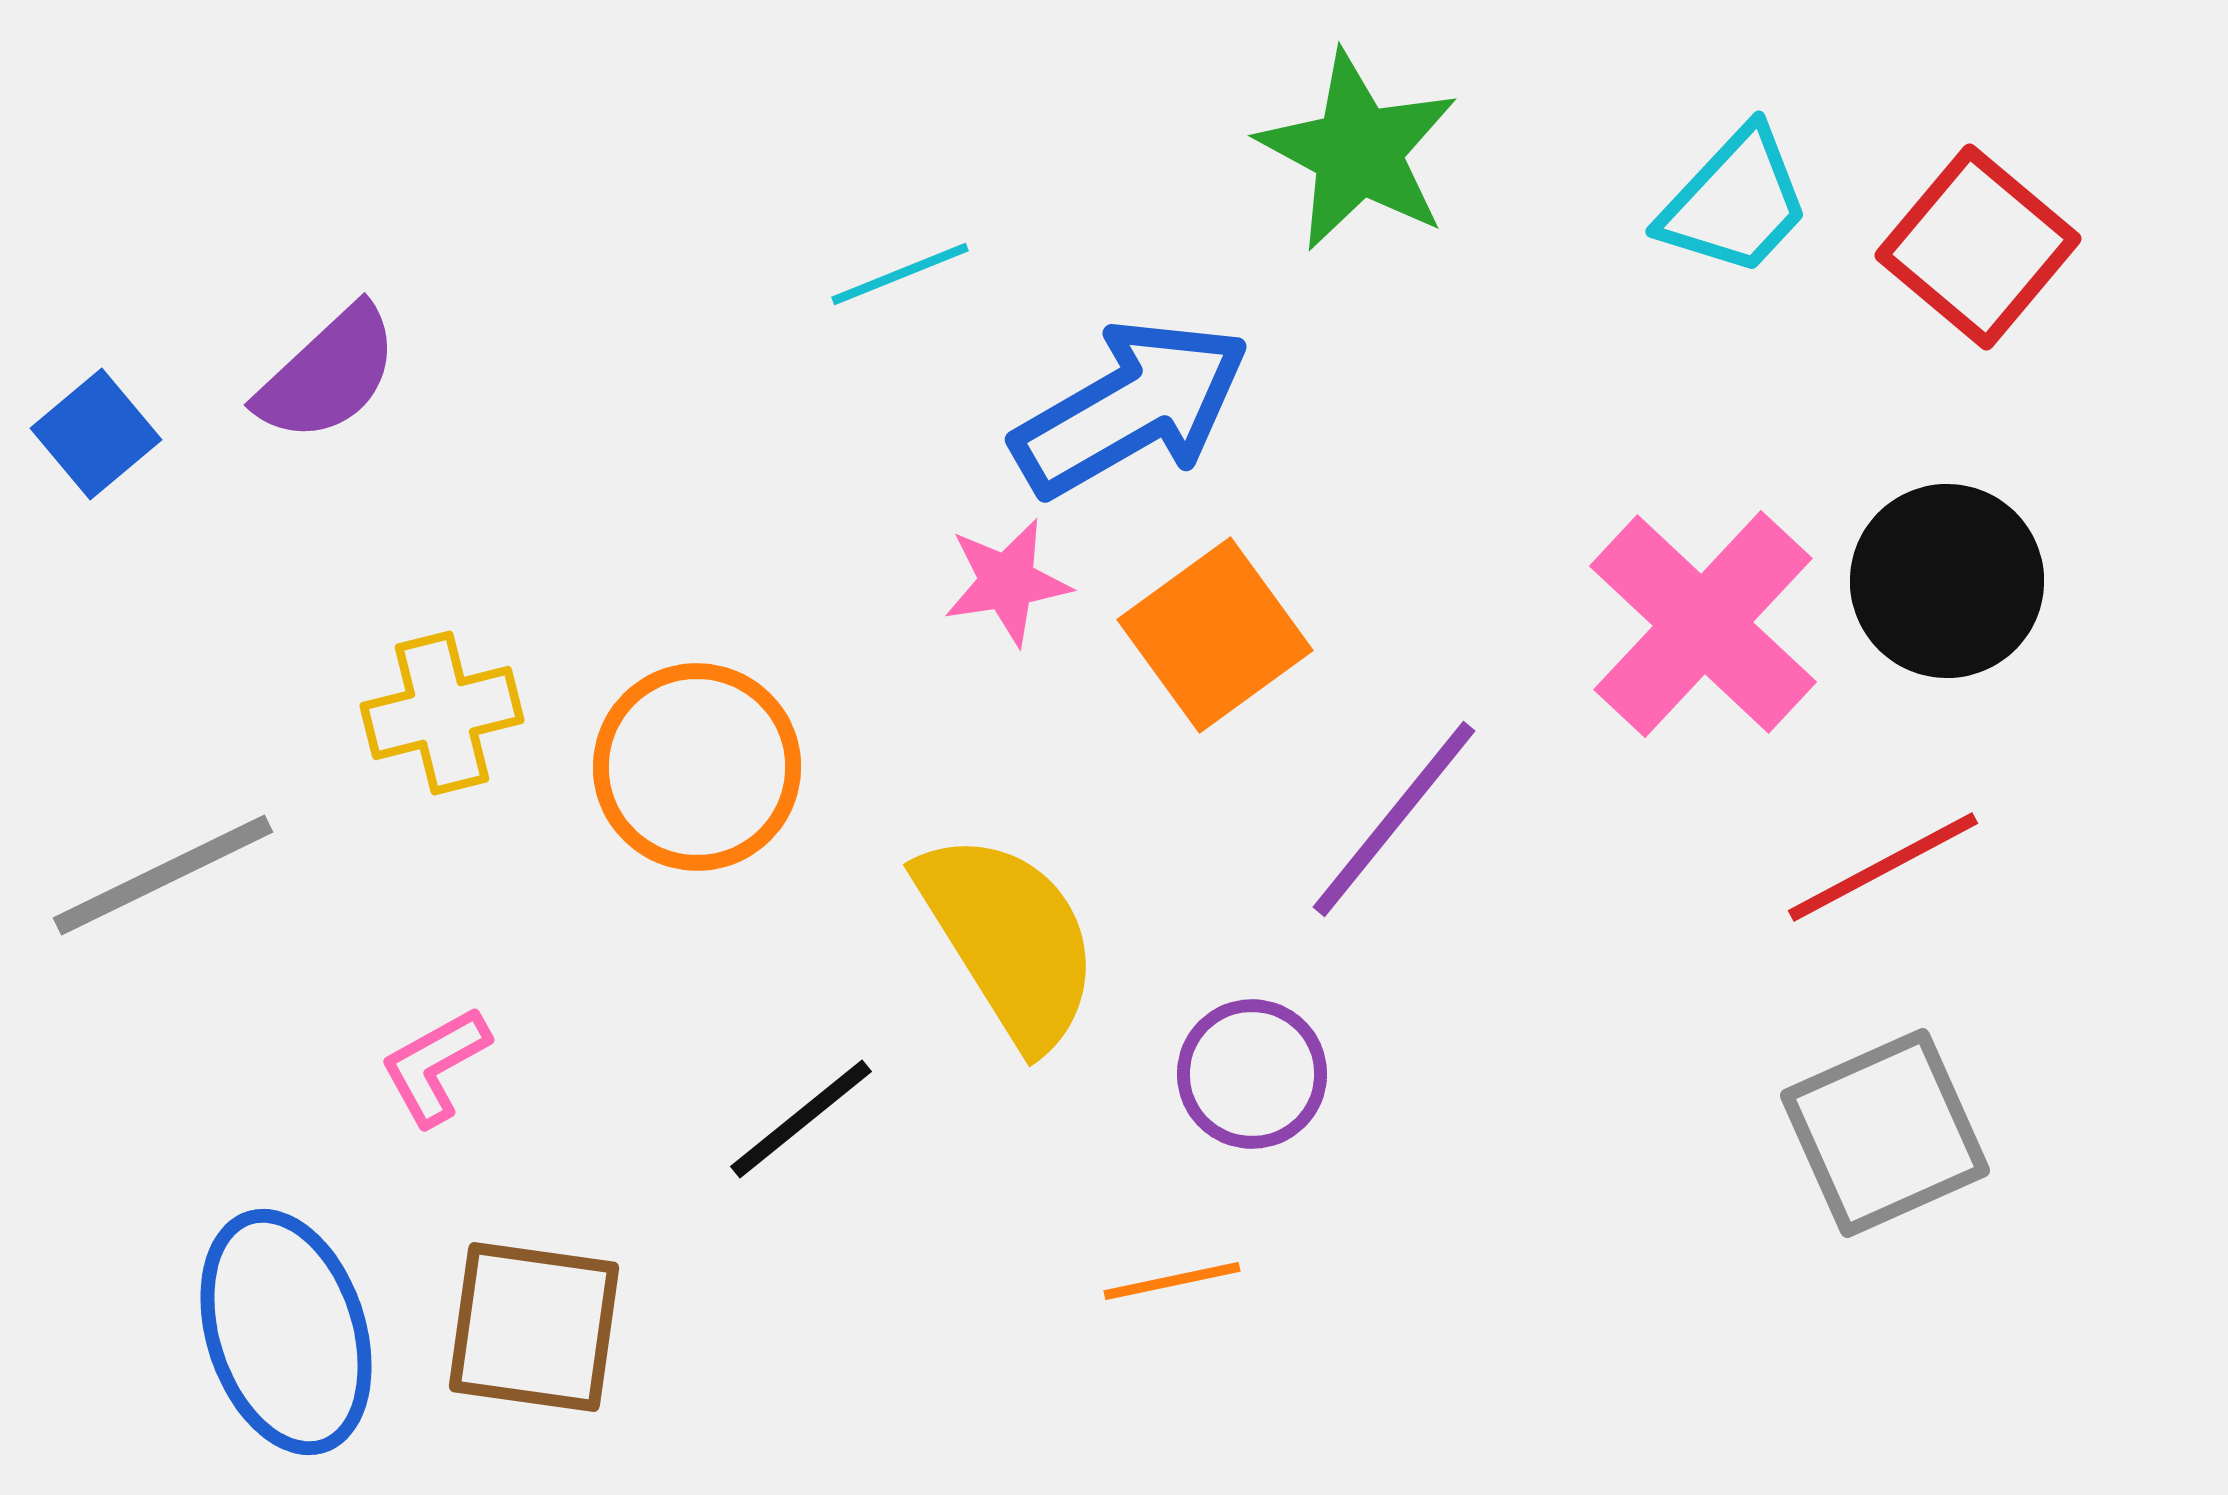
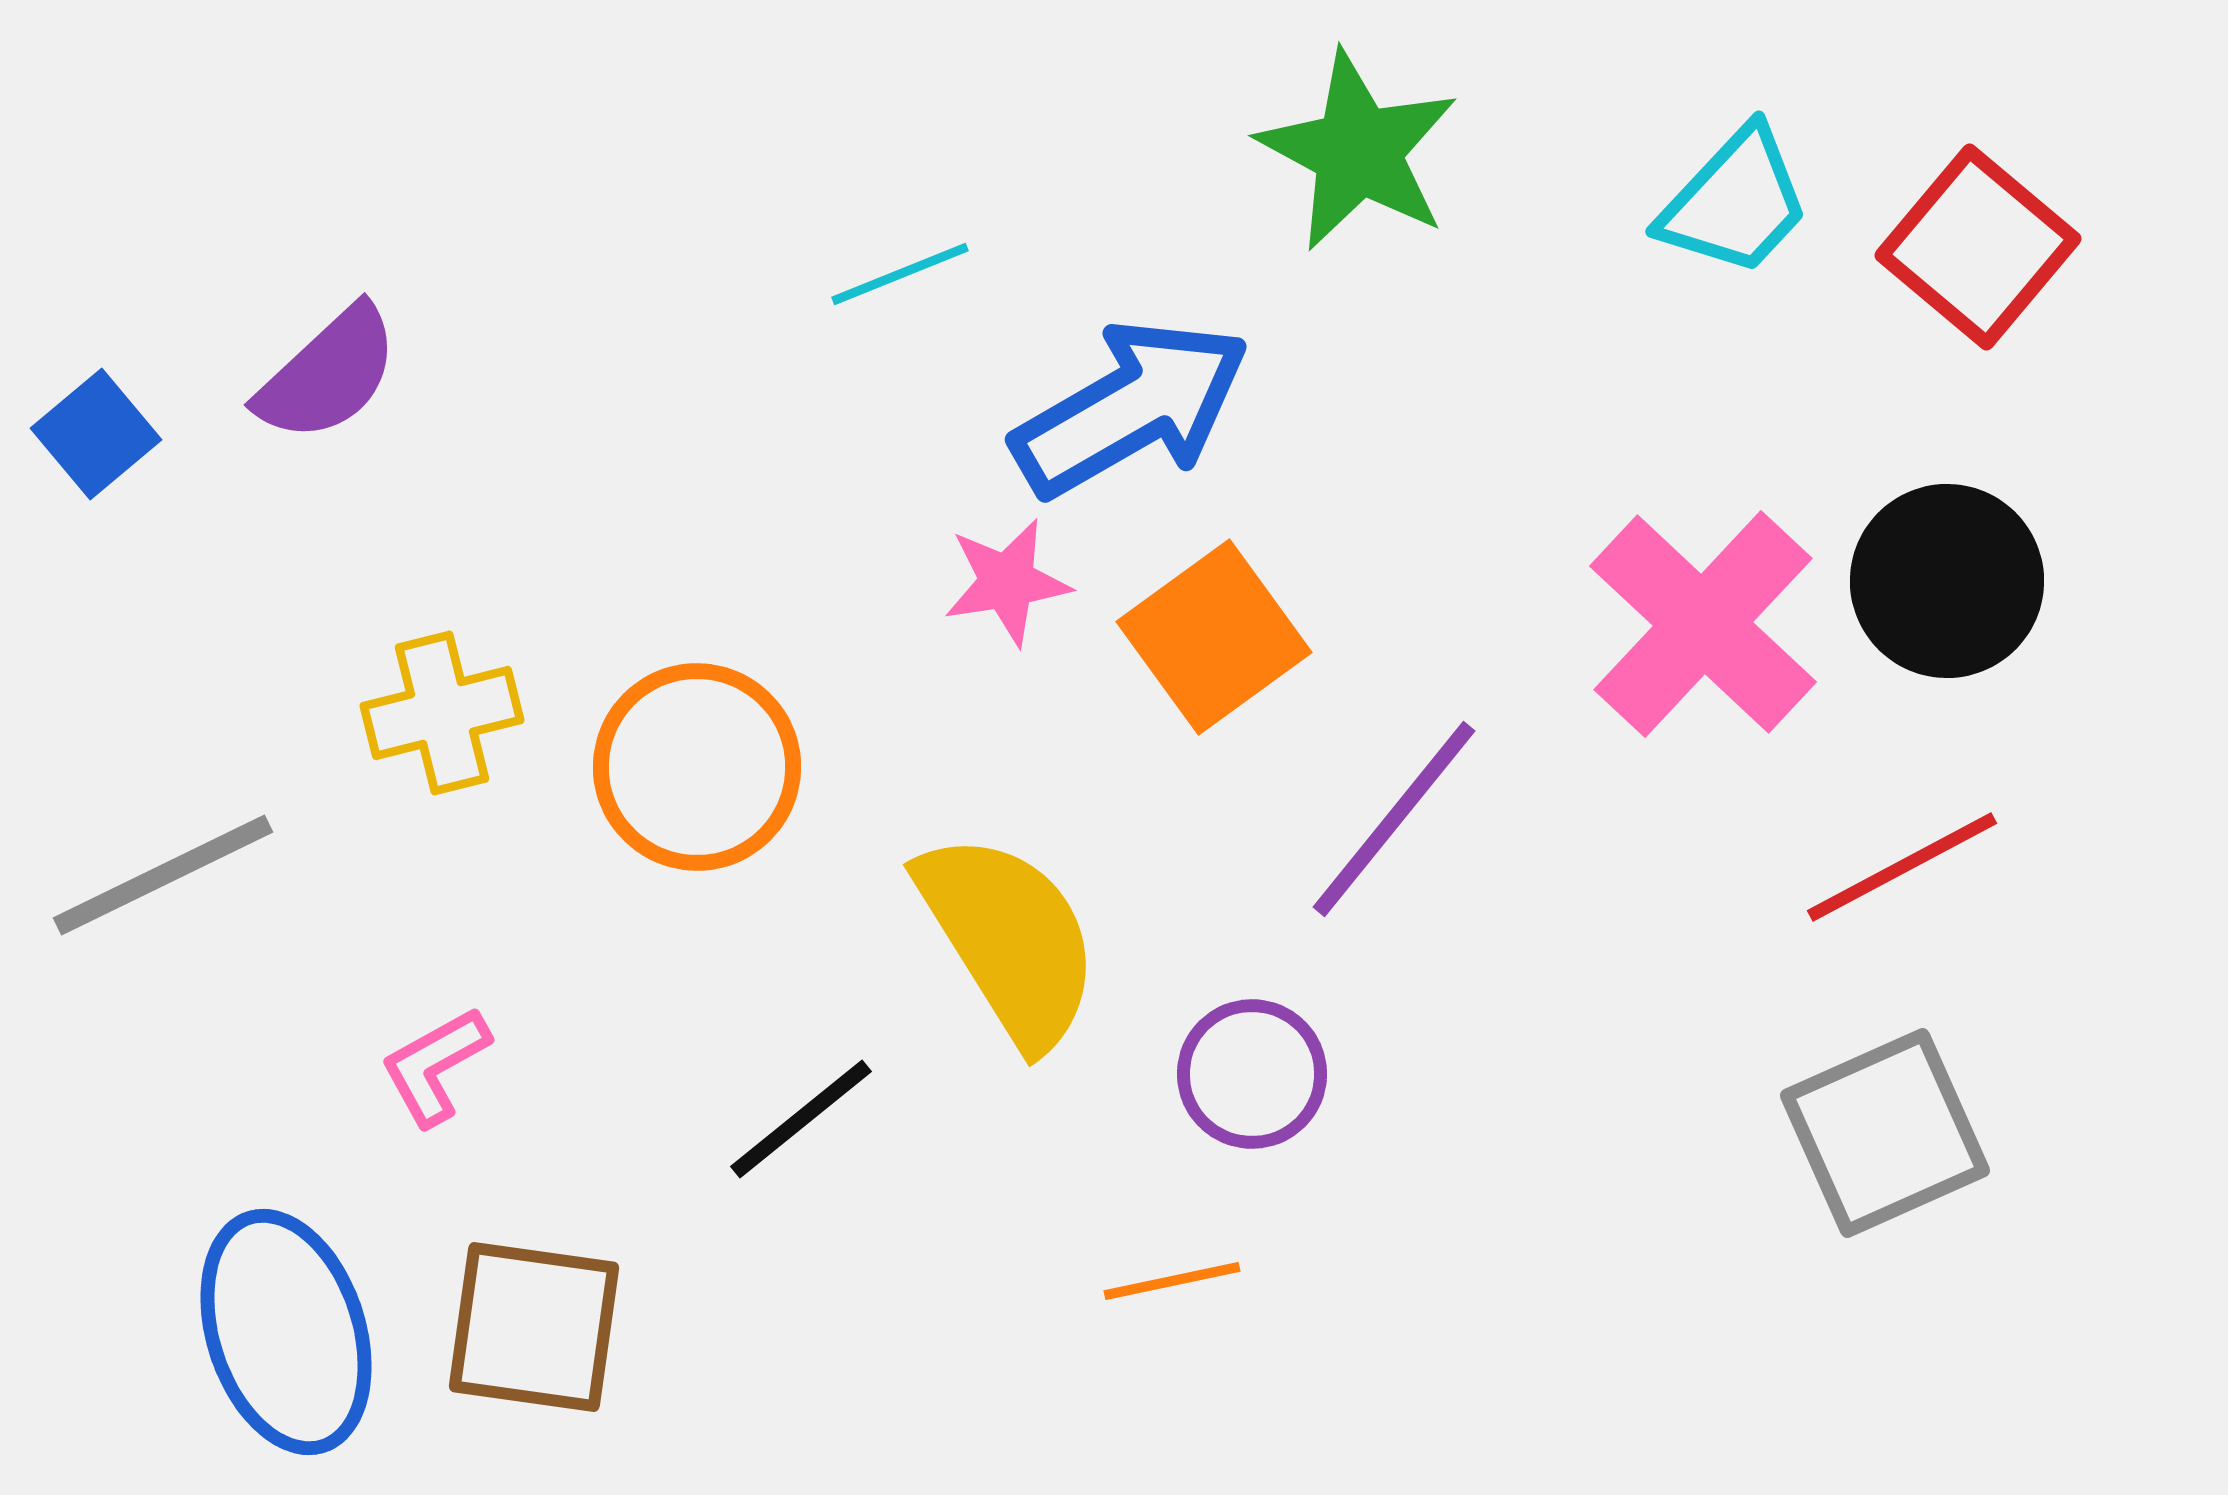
orange square: moved 1 px left, 2 px down
red line: moved 19 px right
